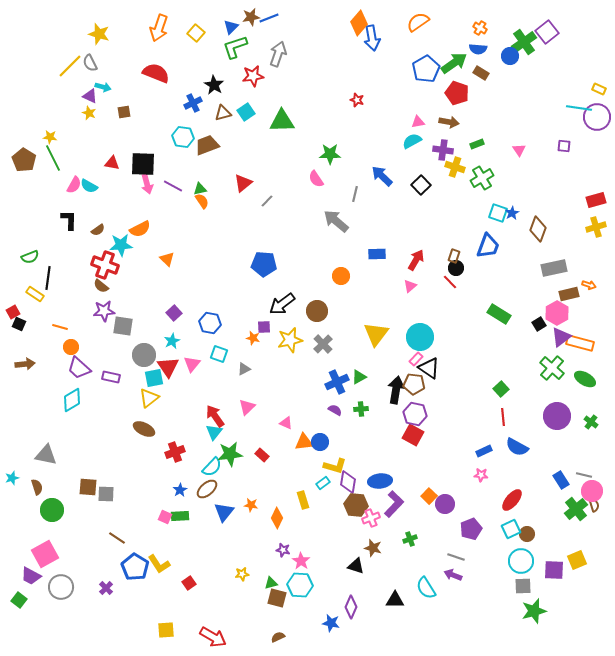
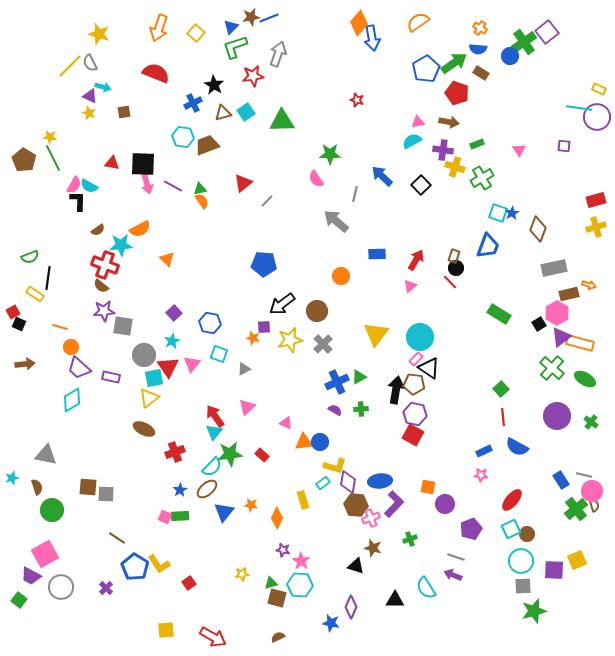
black L-shape at (69, 220): moved 9 px right, 19 px up
orange square at (429, 496): moved 1 px left, 9 px up; rotated 35 degrees counterclockwise
